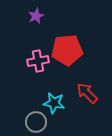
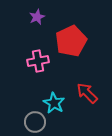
purple star: moved 1 px right, 1 px down
red pentagon: moved 4 px right, 9 px up; rotated 20 degrees counterclockwise
cyan star: rotated 20 degrees clockwise
gray circle: moved 1 px left
